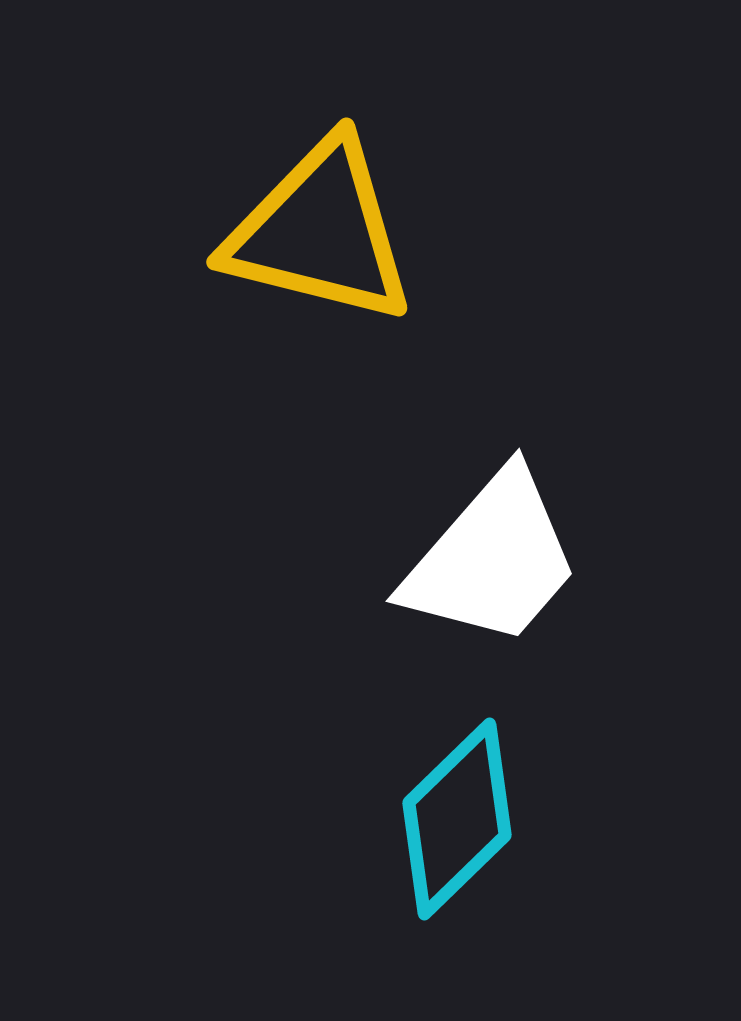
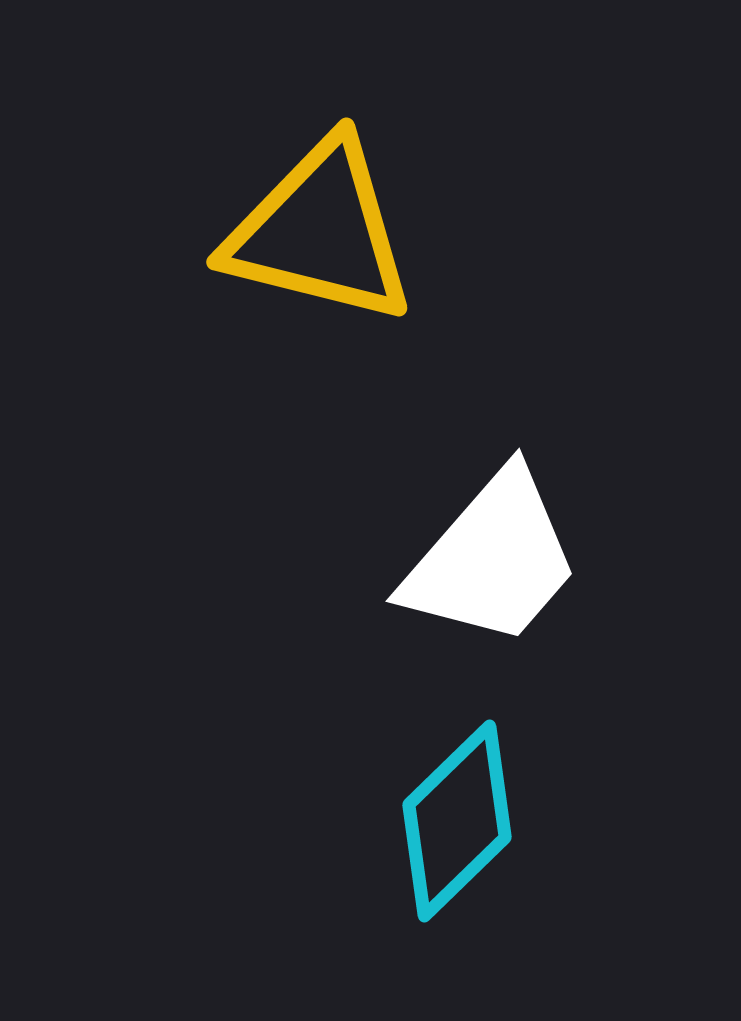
cyan diamond: moved 2 px down
